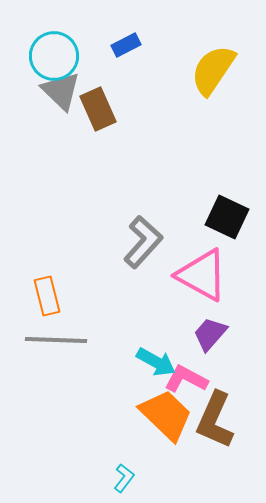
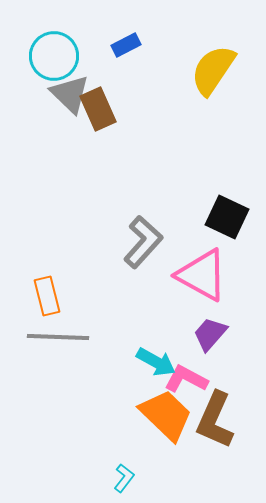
gray triangle: moved 9 px right, 3 px down
gray line: moved 2 px right, 3 px up
